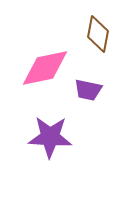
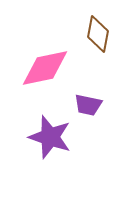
purple trapezoid: moved 15 px down
purple star: rotated 15 degrees clockwise
